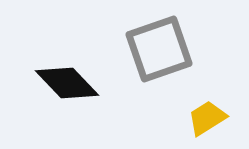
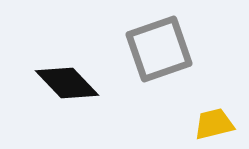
yellow trapezoid: moved 7 px right, 6 px down; rotated 18 degrees clockwise
